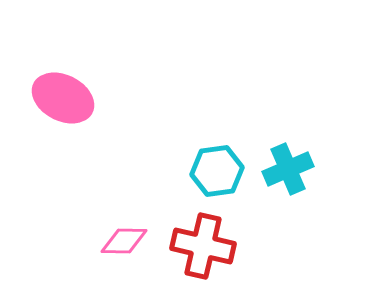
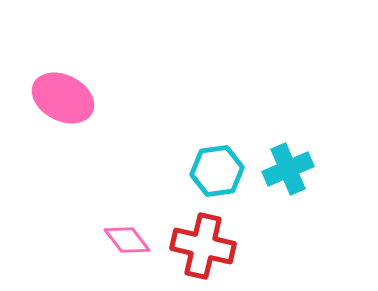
pink diamond: moved 3 px right, 1 px up; rotated 51 degrees clockwise
